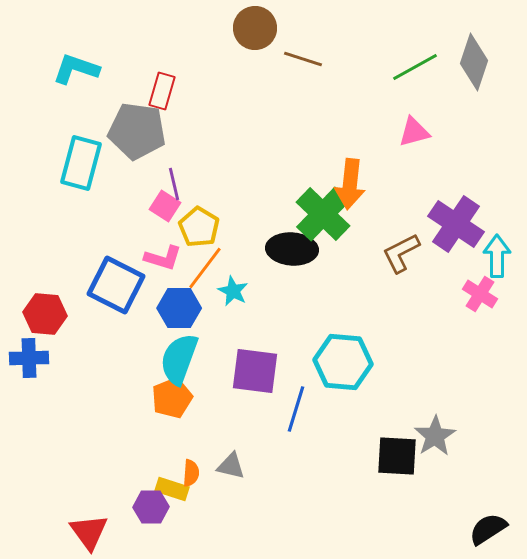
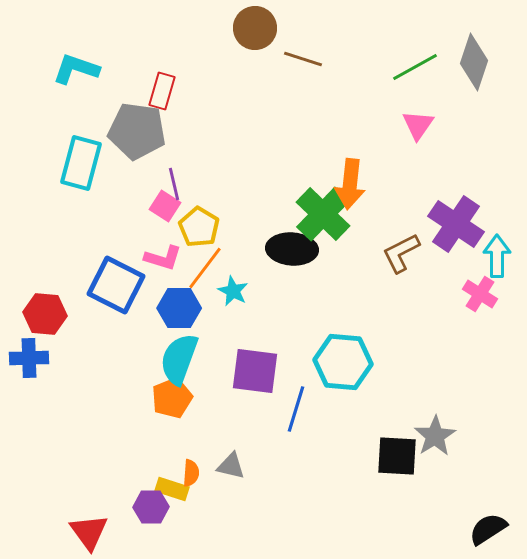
pink triangle: moved 4 px right, 7 px up; rotated 40 degrees counterclockwise
